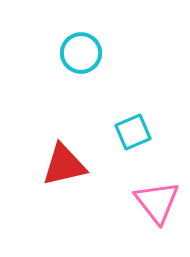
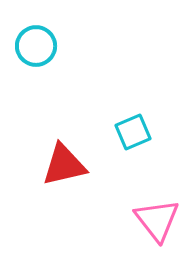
cyan circle: moved 45 px left, 7 px up
pink triangle: moved 18 px down
